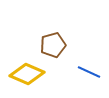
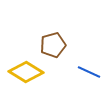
yellow diamond: moved 1 px left, 2 px up; rotated 8 degrees clockwise
